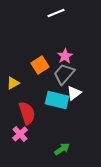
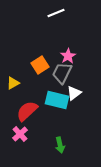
pink star: moved 3 px right
gray trapezoid: moved 2 px left, 1 px up; rotated 15 degrees counterclockwise
red semicircle: moved 2 px up; rotated 115 degrees counterclockwise
green arrow: moved 2 px left, 4 px up; rotated 112 degrees clockwise
